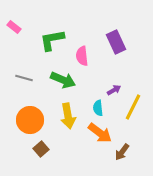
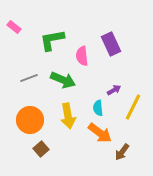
purple rectangle: moved 5 px left, 2 px down
gray line: moved 5 px right; rotated 36 degrees counterclockwise
